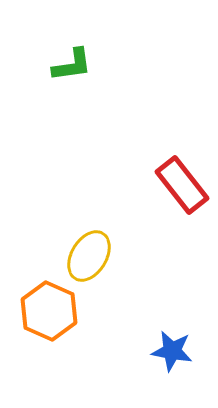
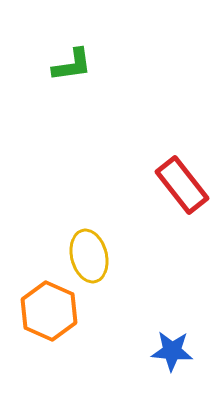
yellow ellipse: rotated 45 degrees counterclockwise
blue star: rotated 6 degrees counterclockwise
